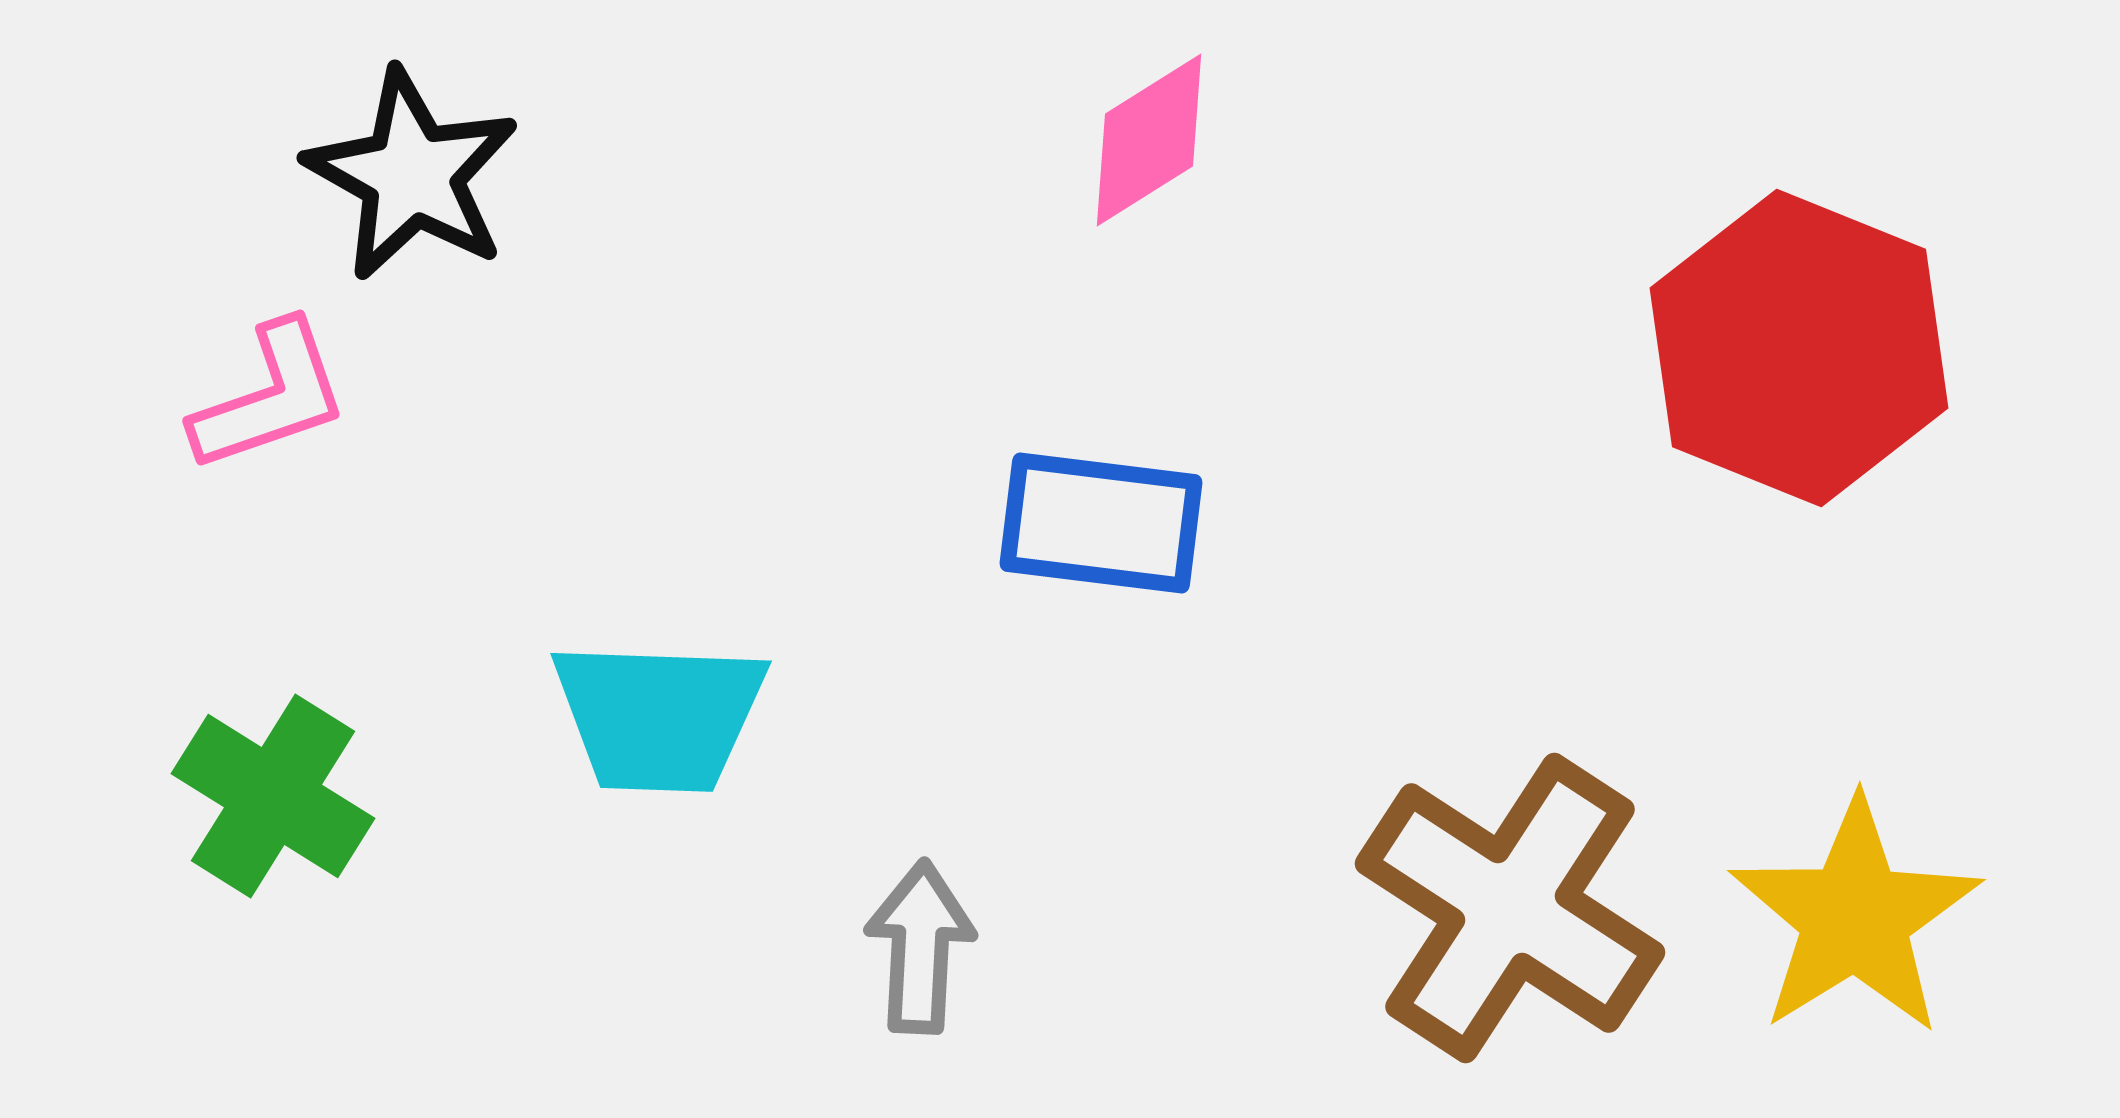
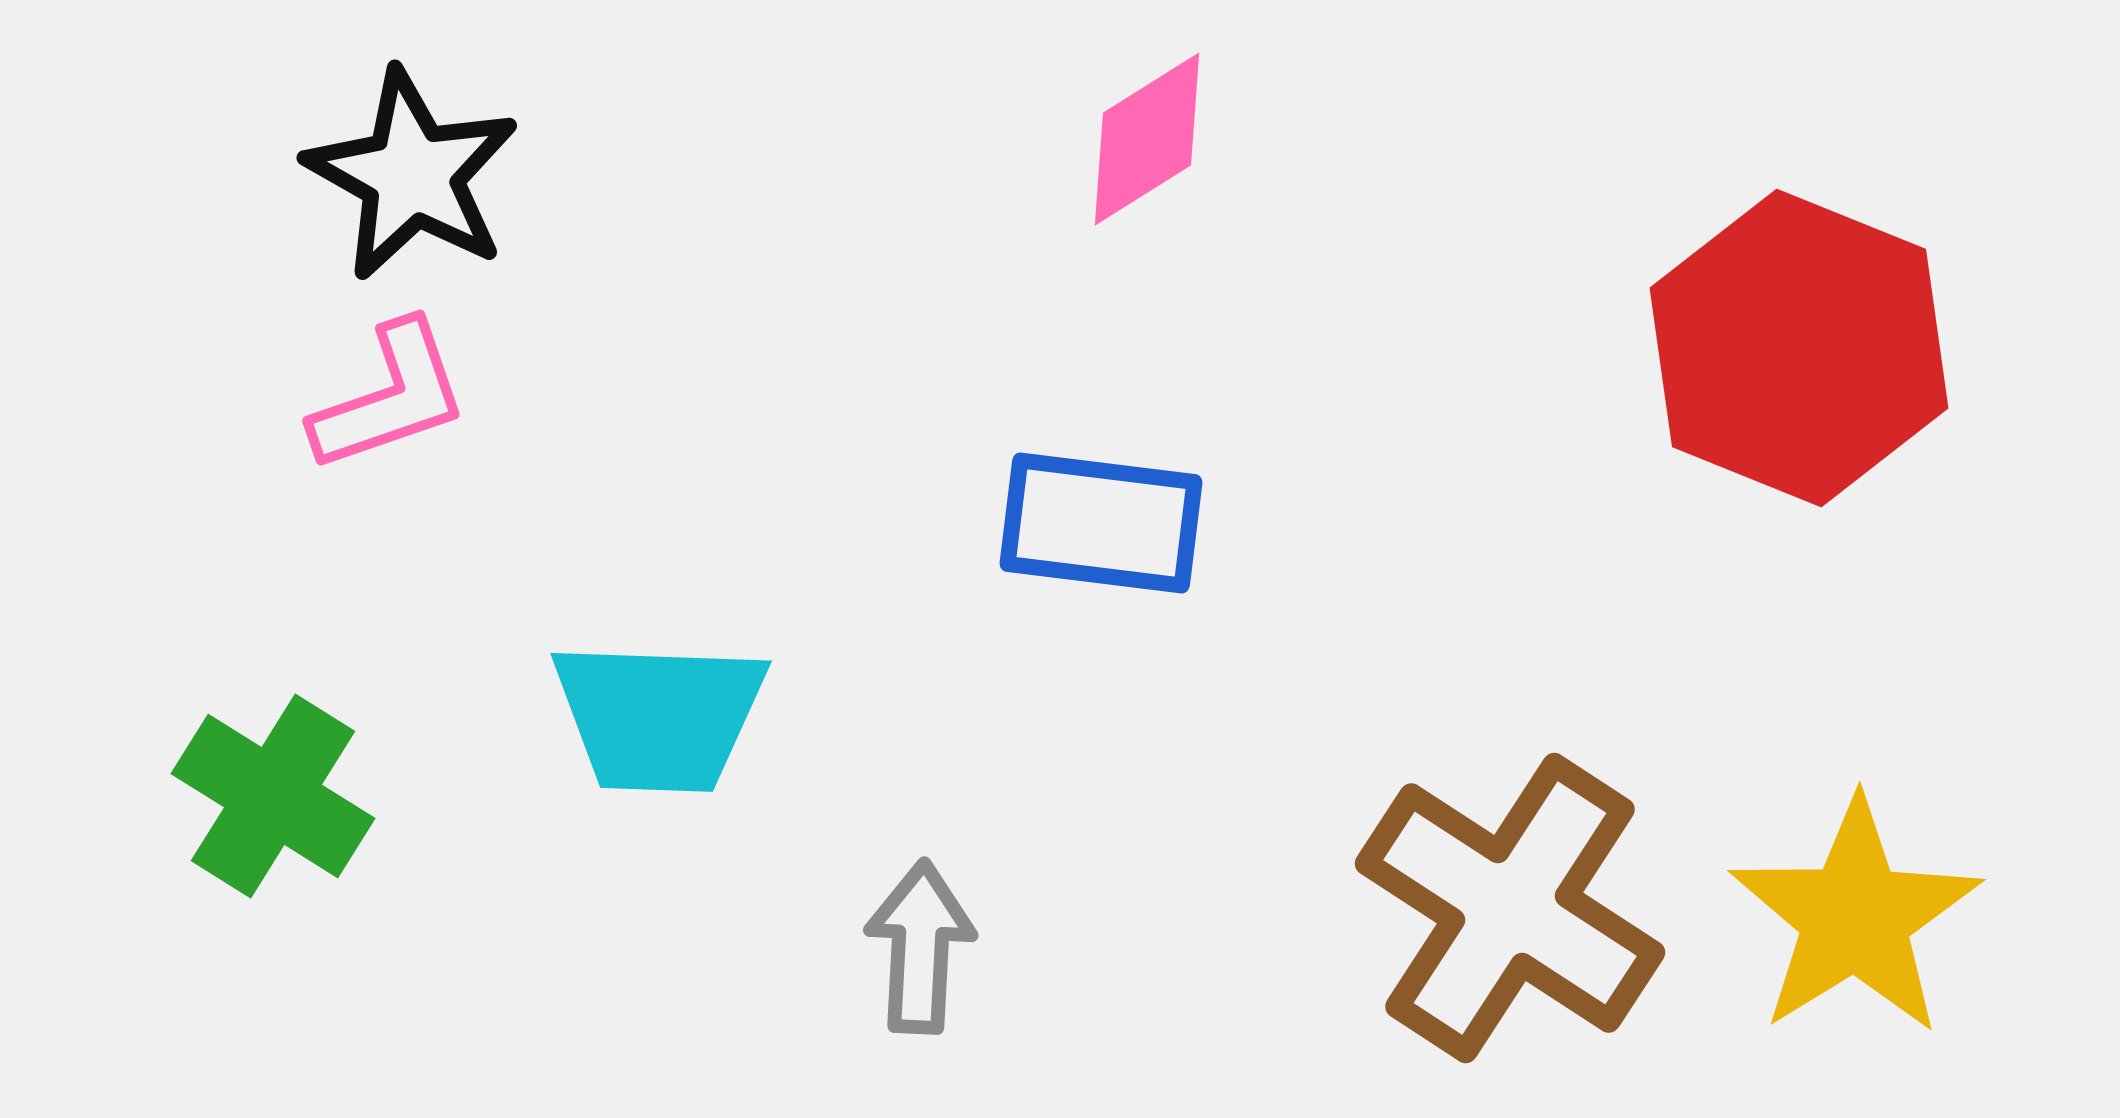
pink diamond: moved 2 px left, 1 px up
pink L-shape: moved 120 px right
